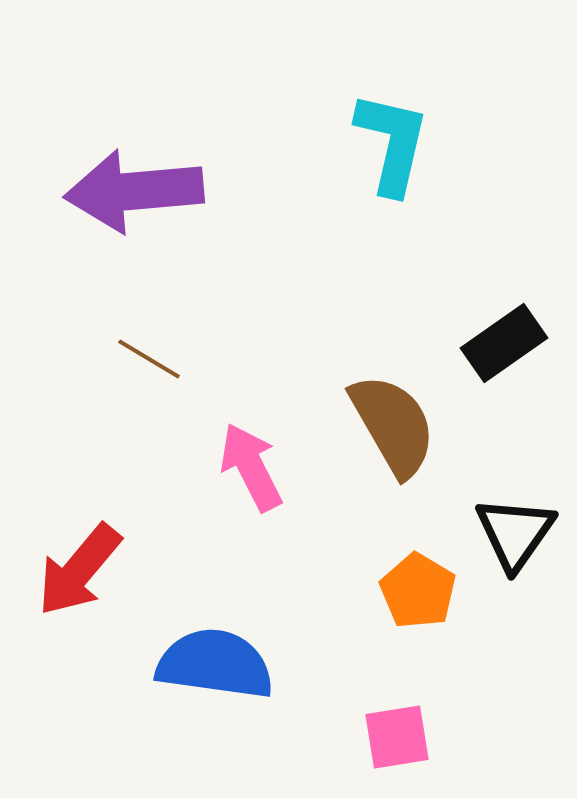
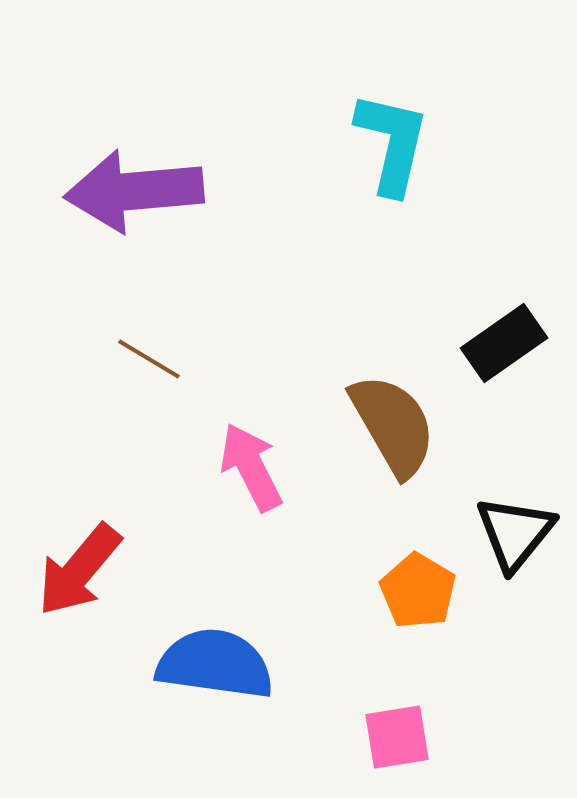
black triangle: rotated 4 degrees clockwise
